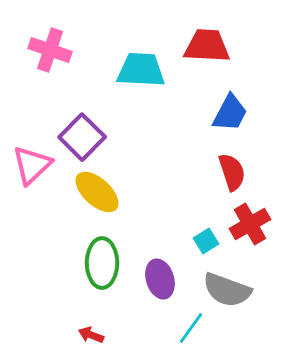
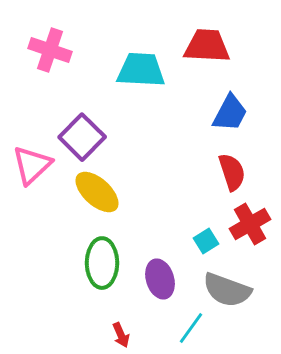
red arrow: moved 30 px right; rotated 135 degrees counterclockwise
